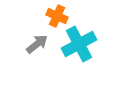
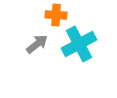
orange cross: moved 1 px left, 1 px up; rotated 20 degrees counterclockwise
